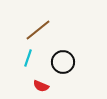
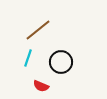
black circle: moved 2 px left
